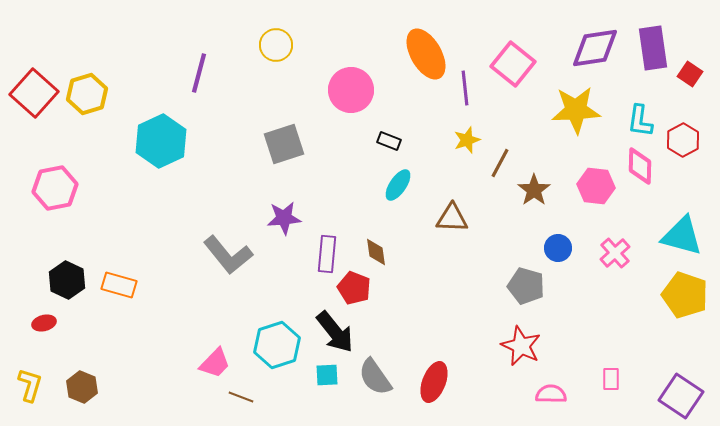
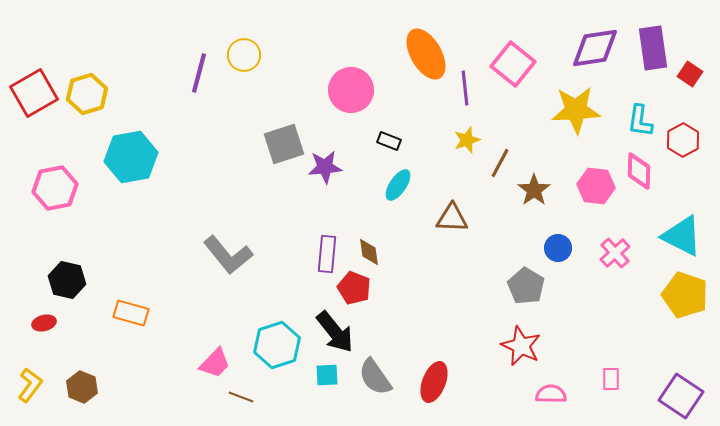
yellow circle at (276, 45): moved 32 px left, 10 px down
red square at (34, 93): rotated 18 degrees clockwise
cyan hexagon at (161, 141): moved 30 px left, 16 px down; rotated 15 degrees clockwise
pink diamond at (640, 166): moved 1 px left, 5 px down
purple star at (284, 218): moved 41 px right, 51 px up
cyan triangle at (682, 236): rotated 12 degrees clockwise
brown diamond at (376, 252): moved 7 px left
black hexagon at (67, 280): rotated 12 degrees counterclockwise
orange rectangle at (119, 285): moved 12 px right, 28 px down
gray pentagon at (526, 286): rotated 15 degrees clockwise
yellow L-shape at (30, 385): rotated 20 degrees clockwise
